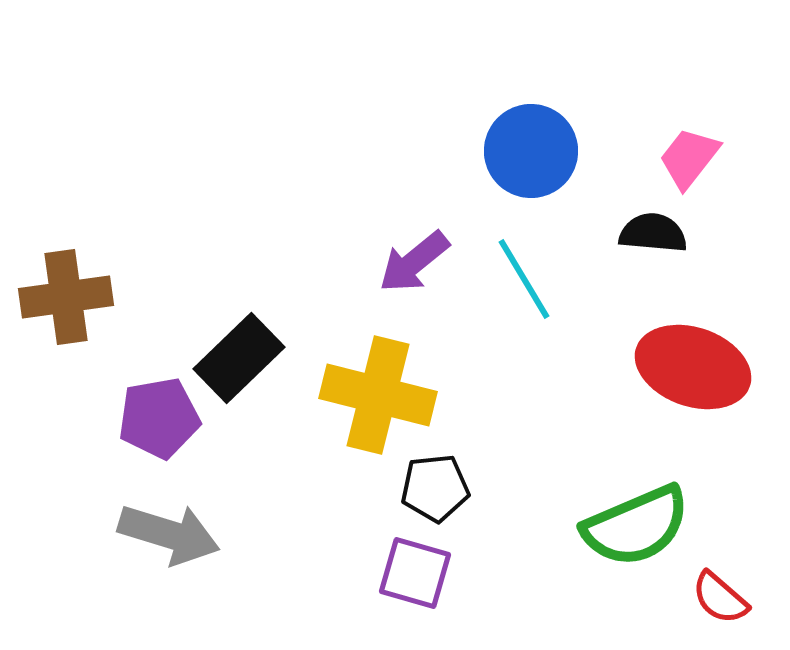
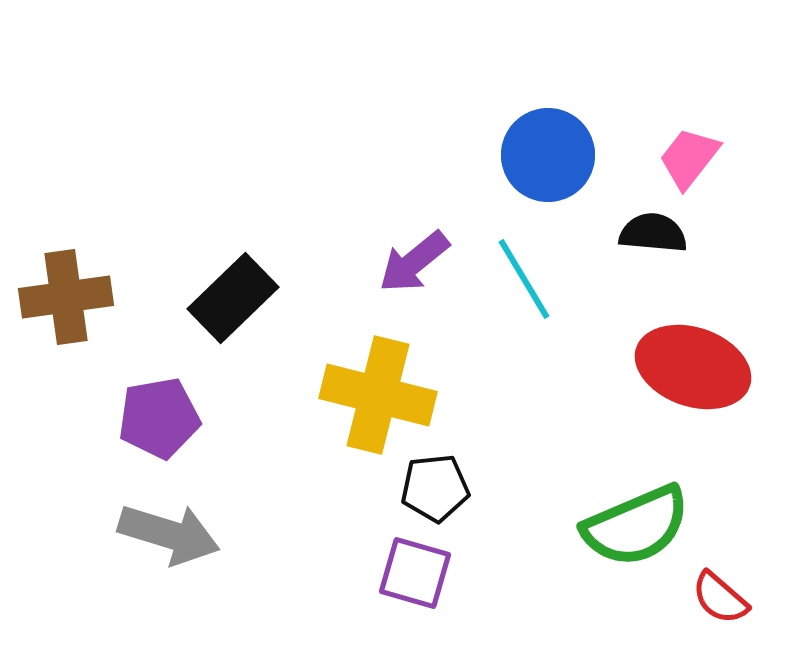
blue circle: moved 17 px right, 4 px down
black rectangle: moved 6 px left, 60 px up
